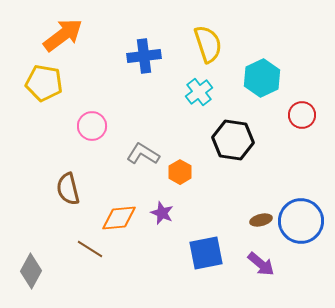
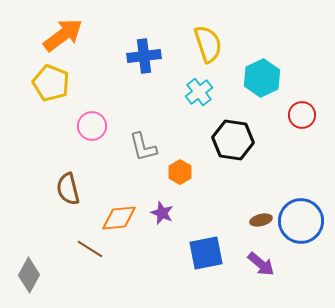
yellow pentagon: moved 7 px right; rotated 12 degrees clockwise
gray L-shape: moved 7 px up; rotated 136 degrees counterclockwise
gray diamond: moved 2 px left, 4 px down
